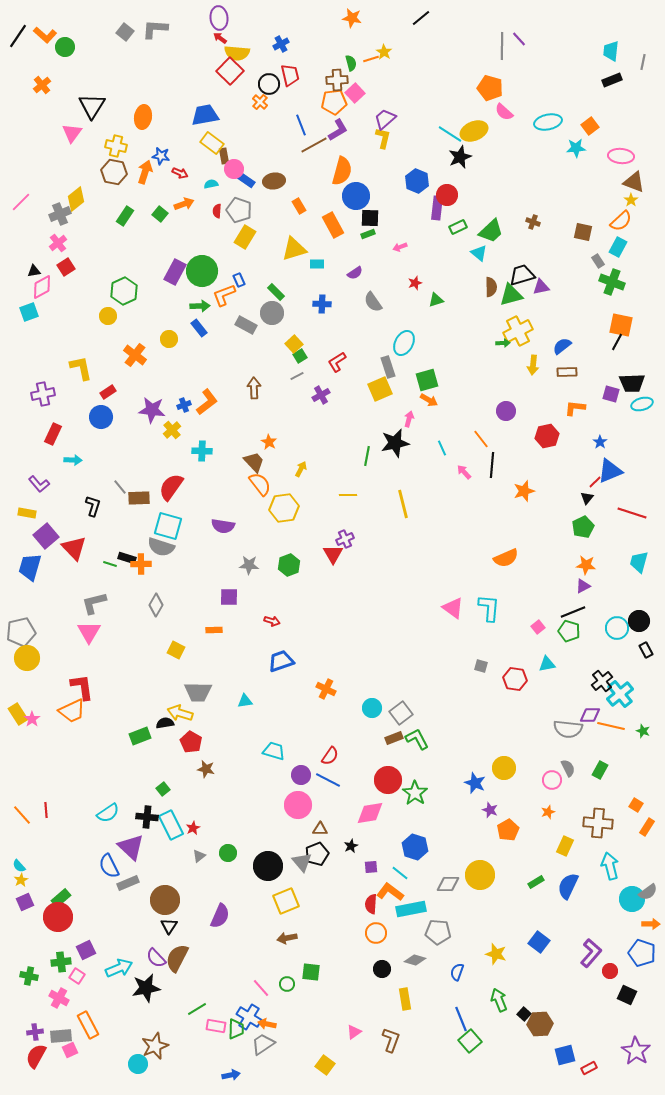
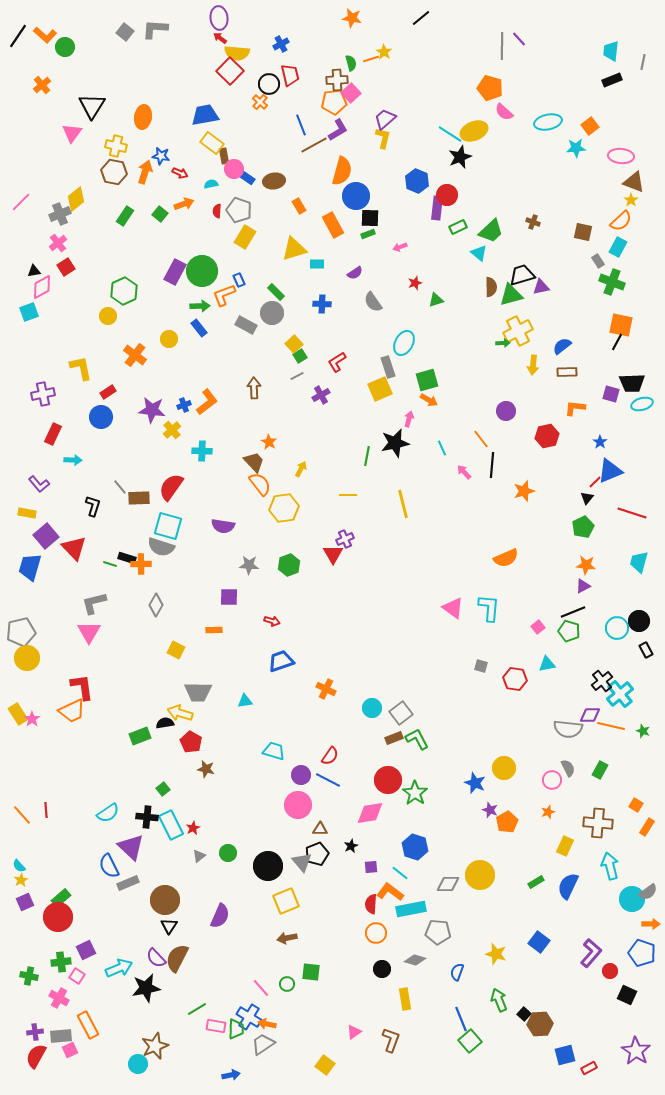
pink square at (355, 93): moved 4 px left
blue rectangle at (246, 180): moved 3 px up
orange pentagon at (508, 830): moved 1 px left, 8 px up
